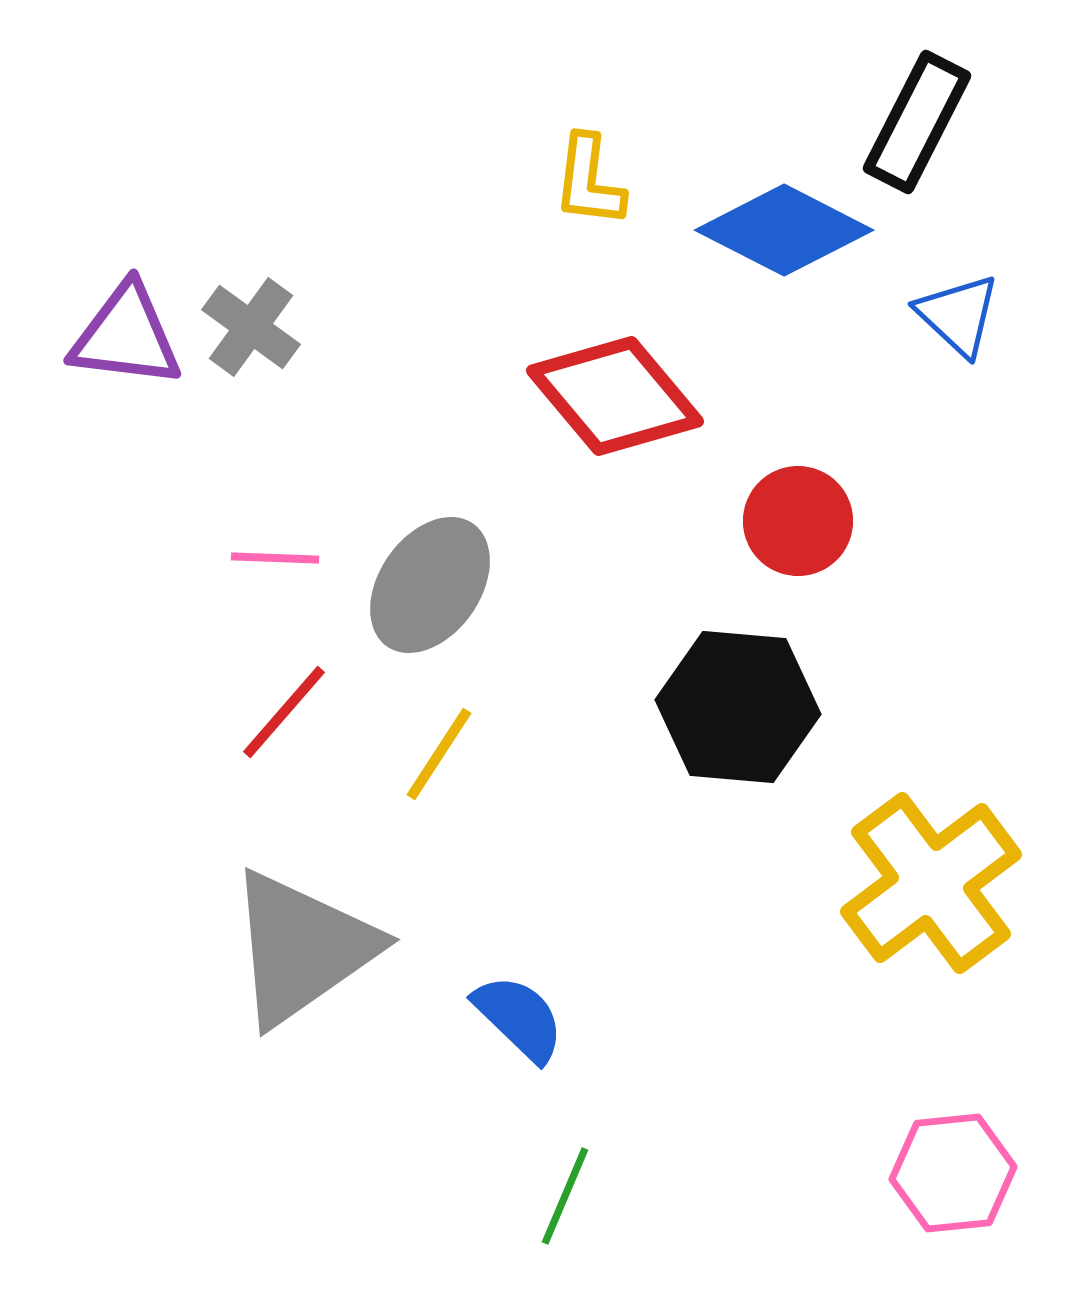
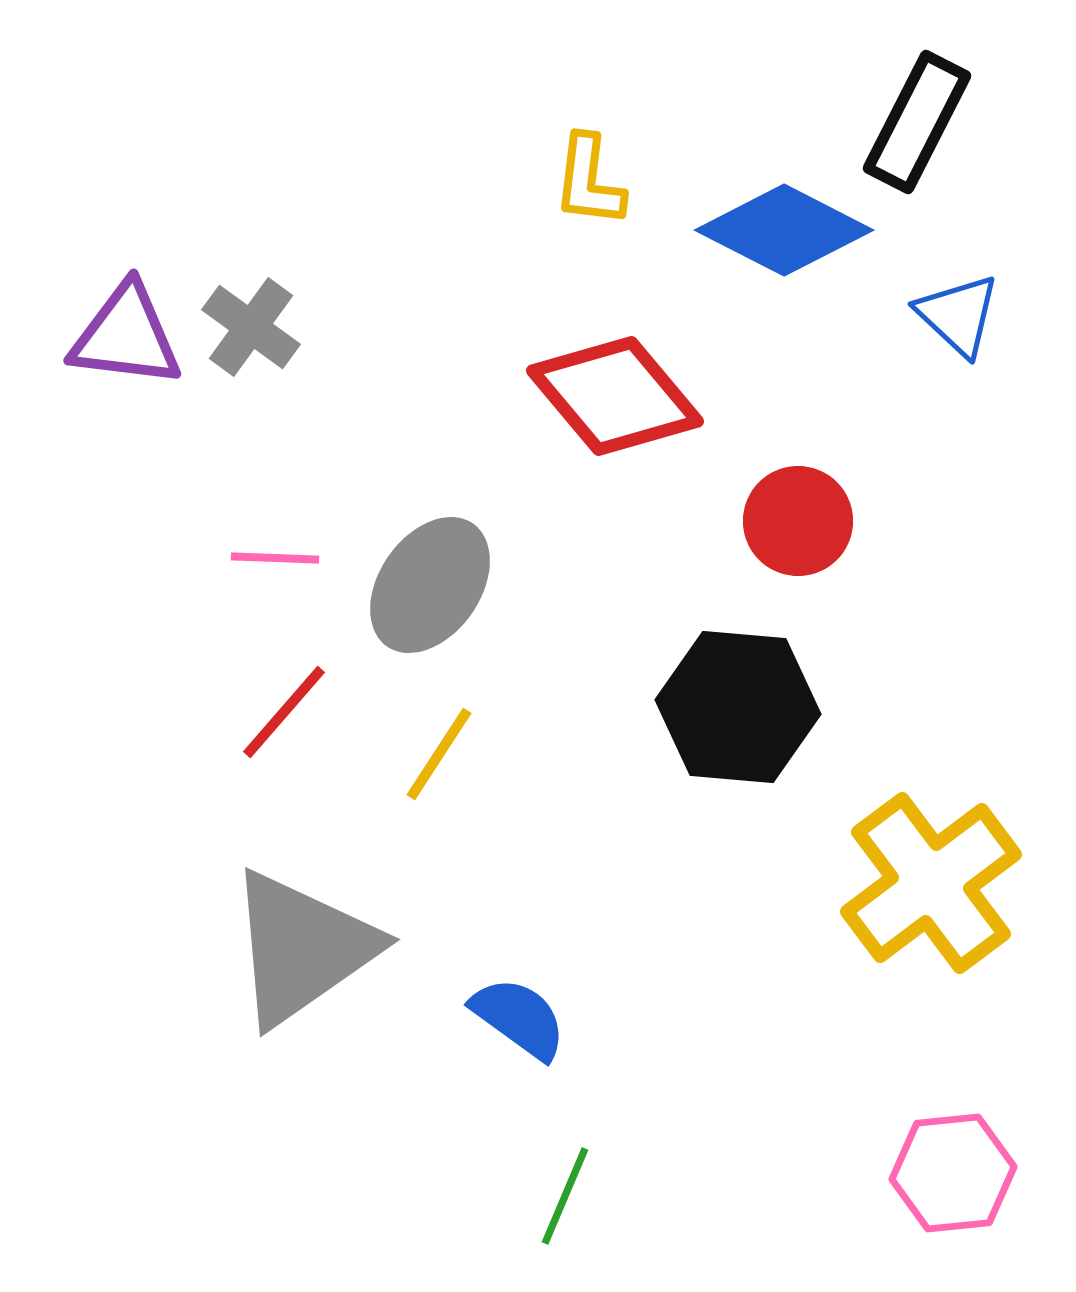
blue semicircle: rotated 8 degrees counterclockwise
